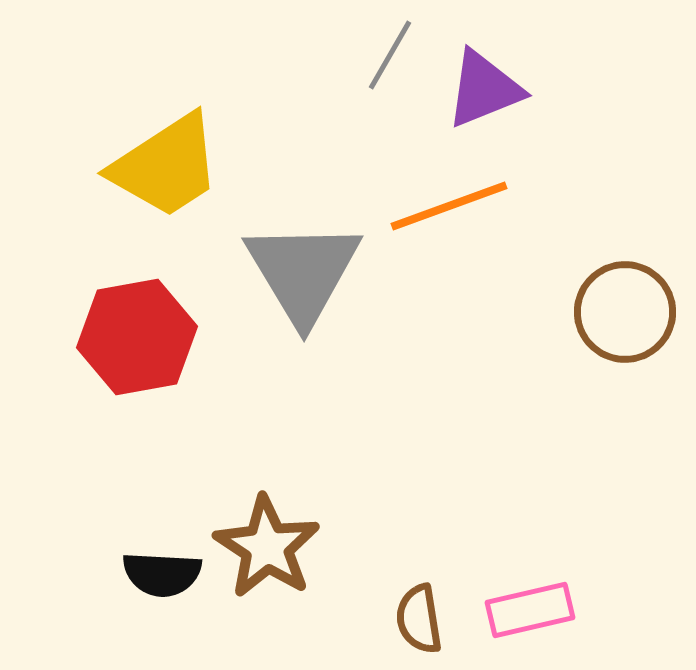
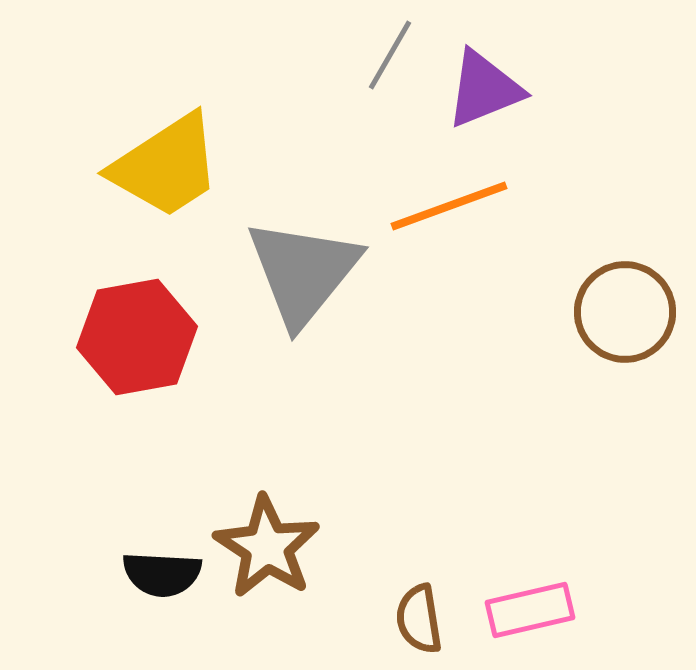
gray triangle: rotated 10 degrees clockwise
